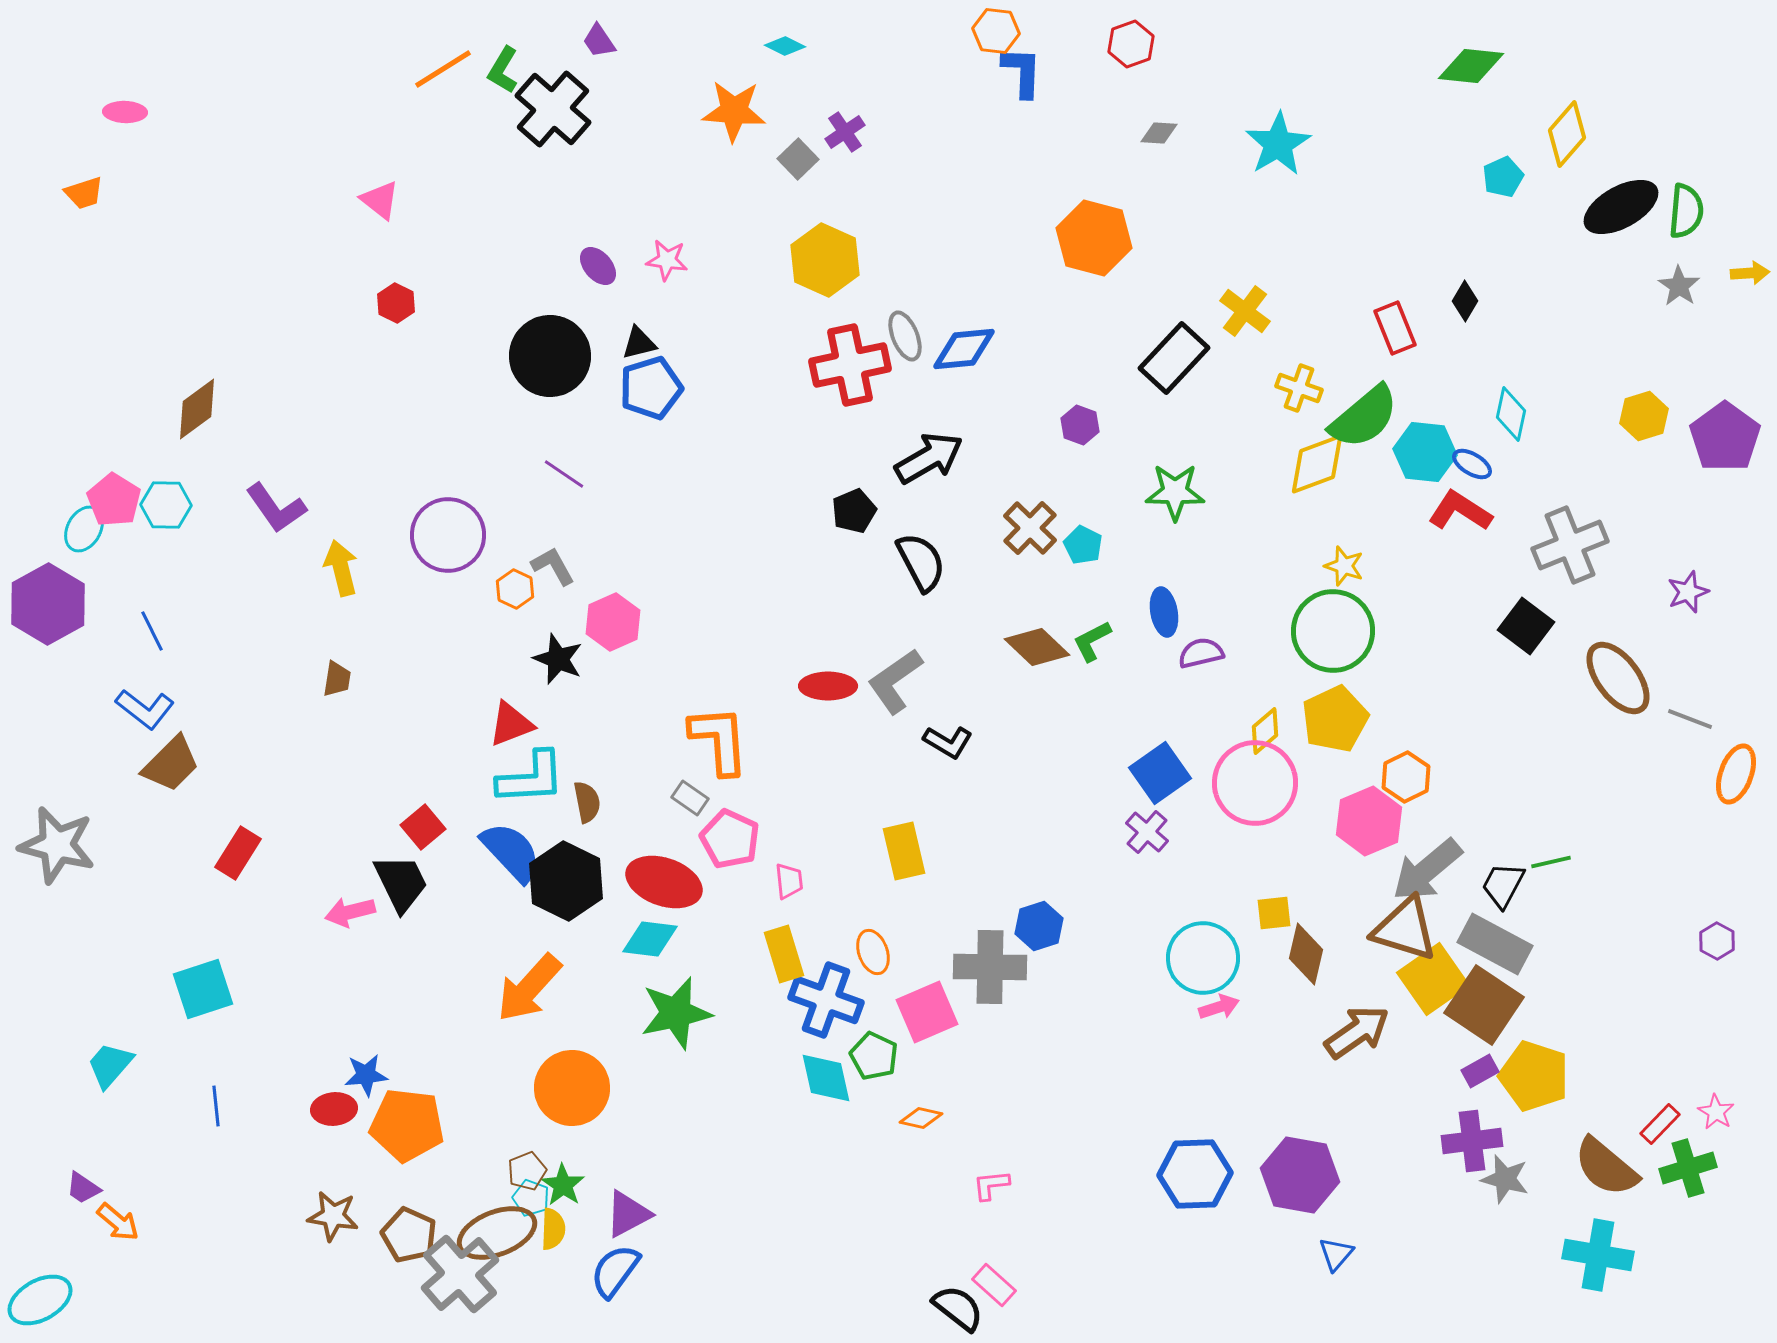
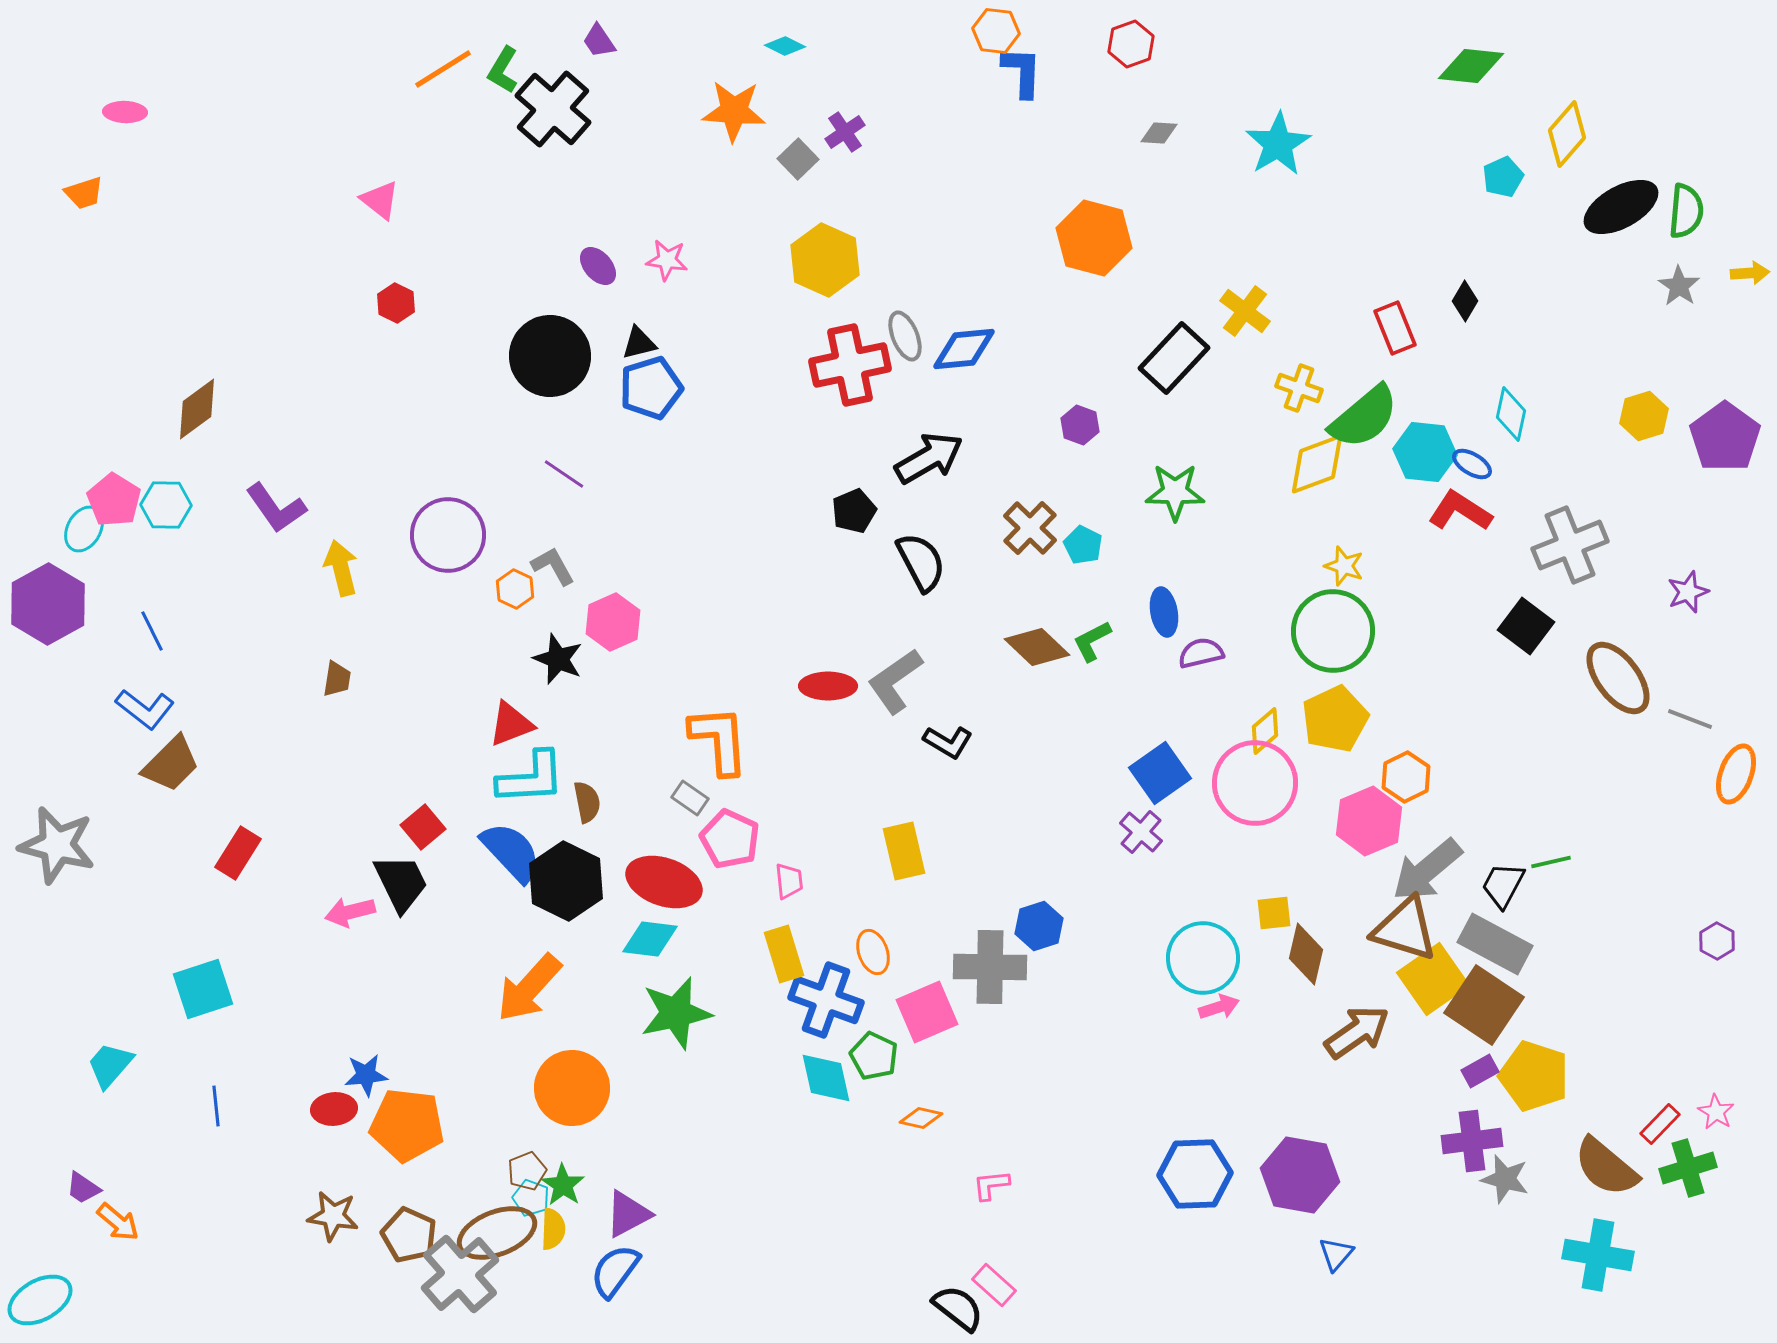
purple cross at (1147, 832): moved 6 px left
